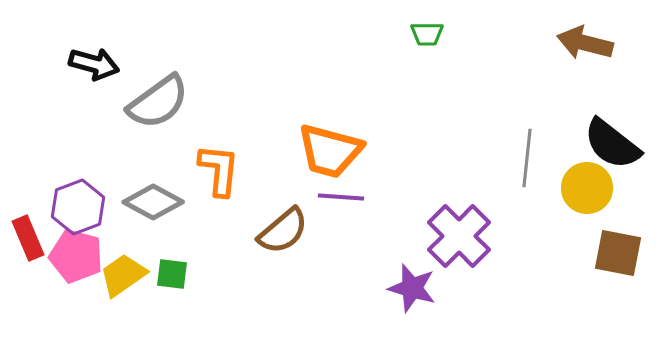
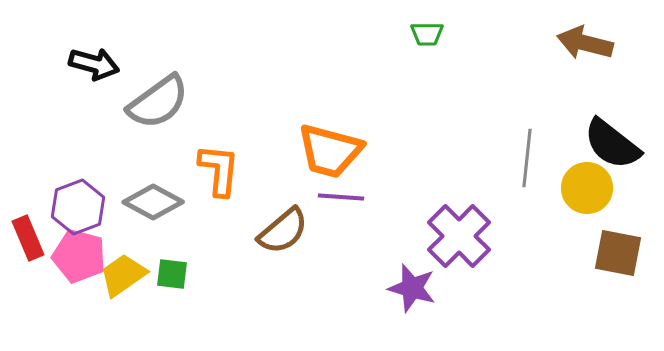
pink pentagon: moved 3 px right
